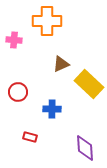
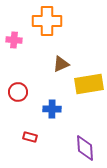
yellow rectangle: rotated 52 degrees counterclockwise
